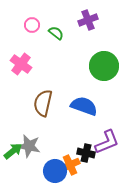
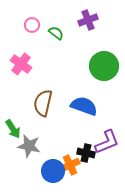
green arrow: moved 22 px up; rotated 96 degrees clockwise
blue circle: moved 2 px left
